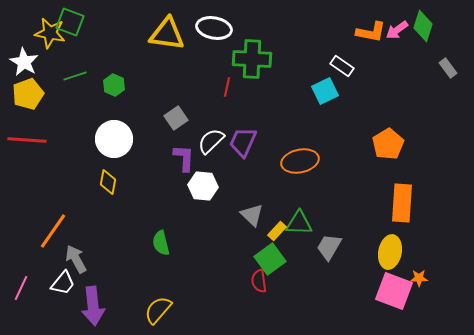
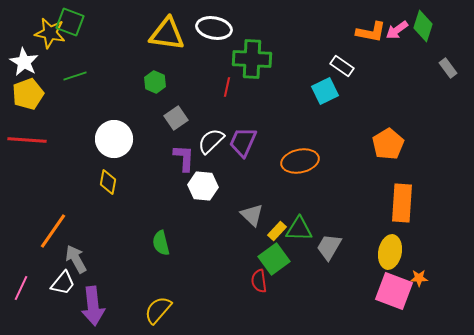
green hexagon at (114, 85): moved 41 px right, 3 px up
green triangle at (299, 223): moved 6 px down
green square at (270, 259): moved 4 px right
